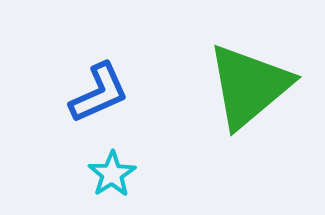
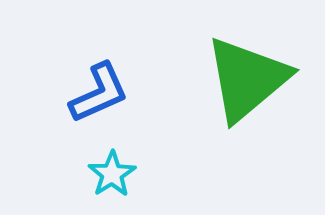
green triangle: moved 2 px left, 7 px up
